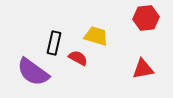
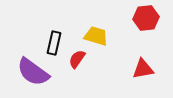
red semicircle: moved 1 px left, 1 px down; rotated 84 degrees counterclockwise
